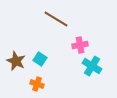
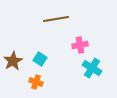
brown line: rotated 40 degrees counterclockwise
brown star: moved 3 px left; rotated 18 degrees clockwise
cyan cross: moved 2 px down
orange cross: moved 1 px left, 2 px up
